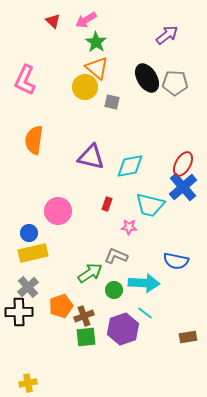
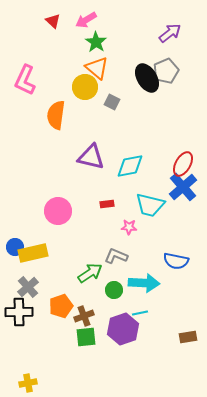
purple arrow: moved 3 px right, 2 px up
gray pentagon: moved 9 px left, 12 px up; rotated 25 degrees counterclockwise
gray square: rotated 14 degrees clockwise
orange semicircle: moved 22 px right, 25 px up
red rectangle: rotated 64 degrees clockwise
blue circle: moved 14 px left, 14 px down
cyan line: moved 5 px left; rotated 49 degrees counterclockwise
